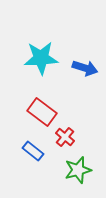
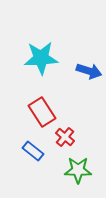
blue arrow: moved 4 px right, 3 px down
red rectangle: rotated 20 degrees clockwise
green star: rotated 16 degrees clockwise
